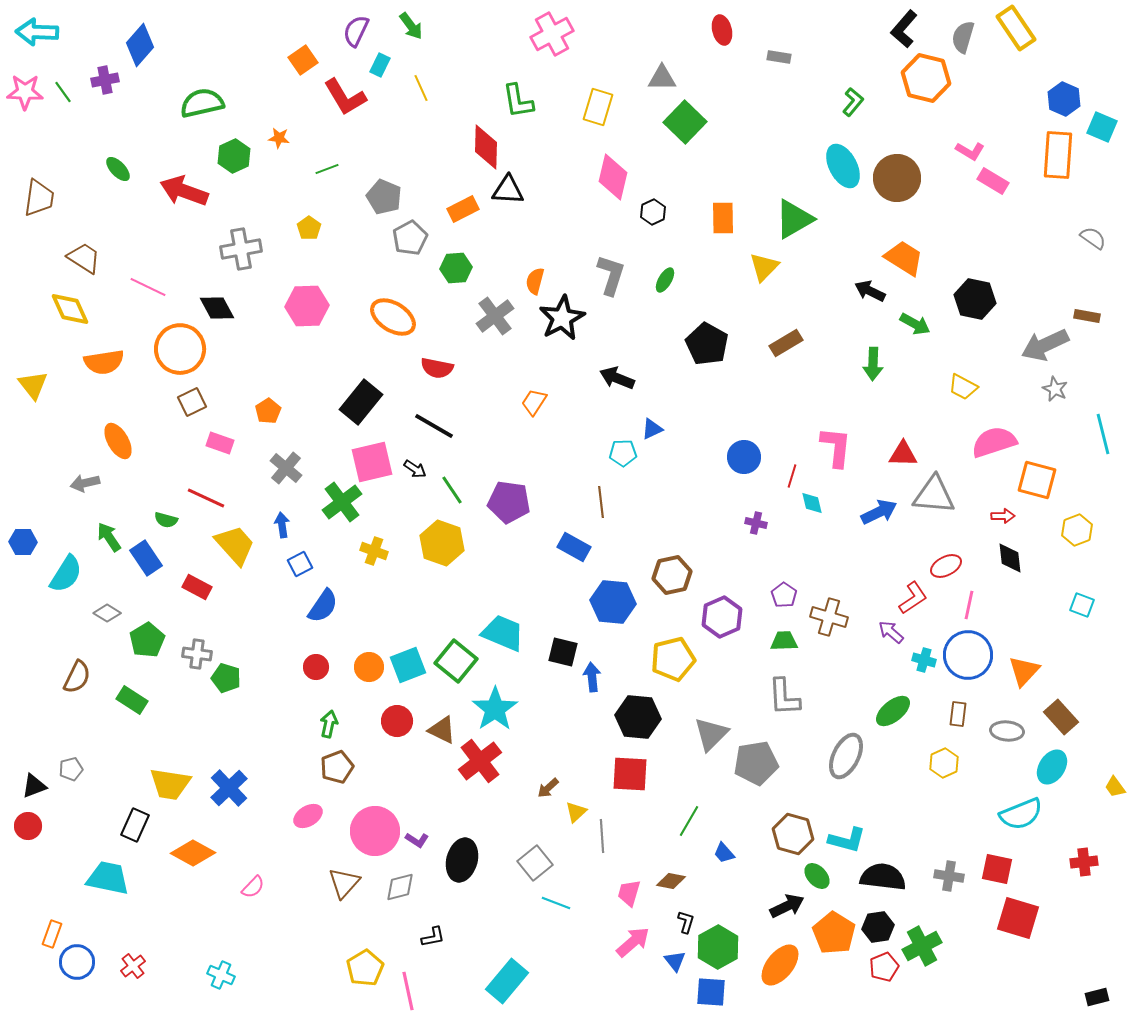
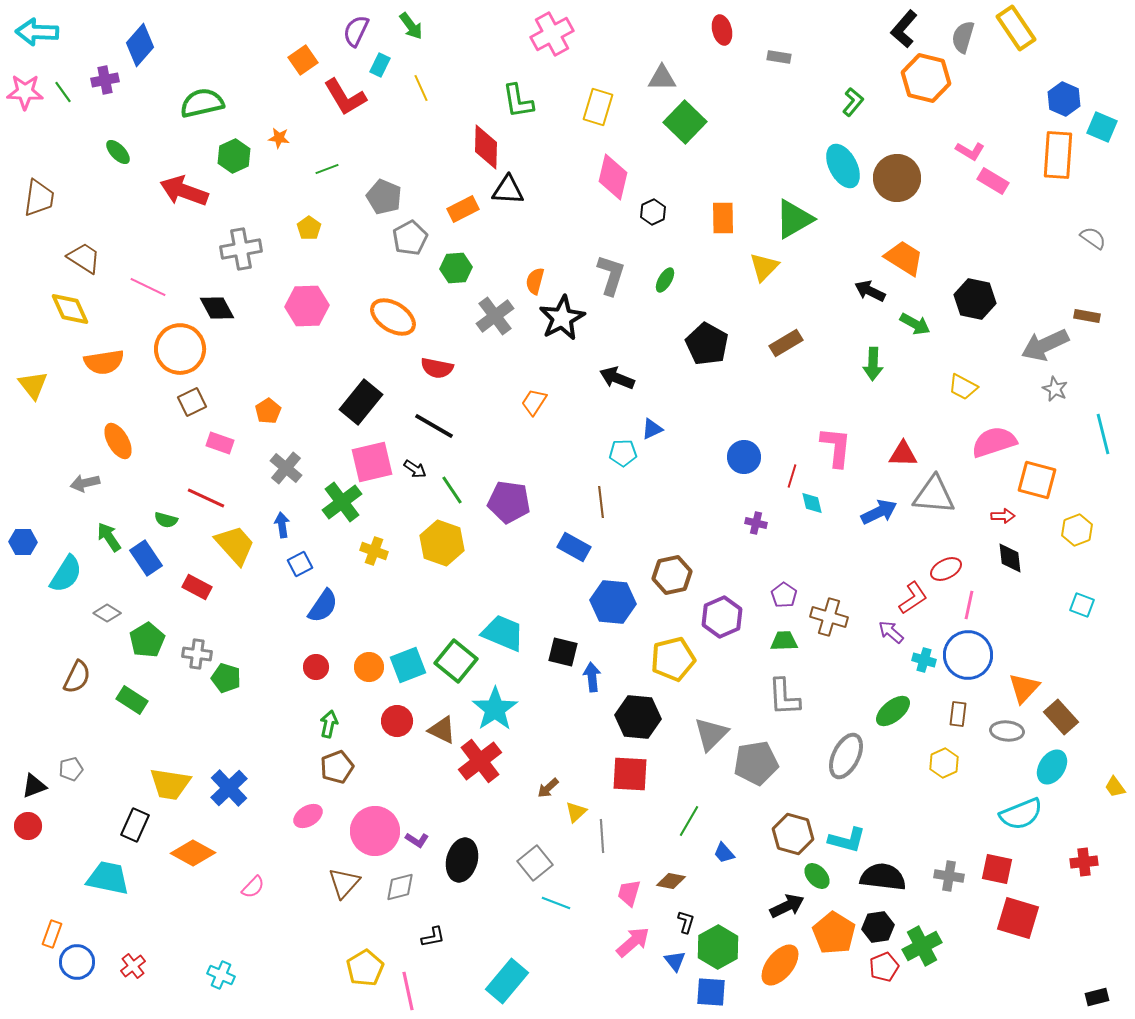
green ellipse at (118, 169): moved 17 px up
red ellipse at (946, 566): moved 3 px down
orange triangle at (1024, 671): moved 17 px down
